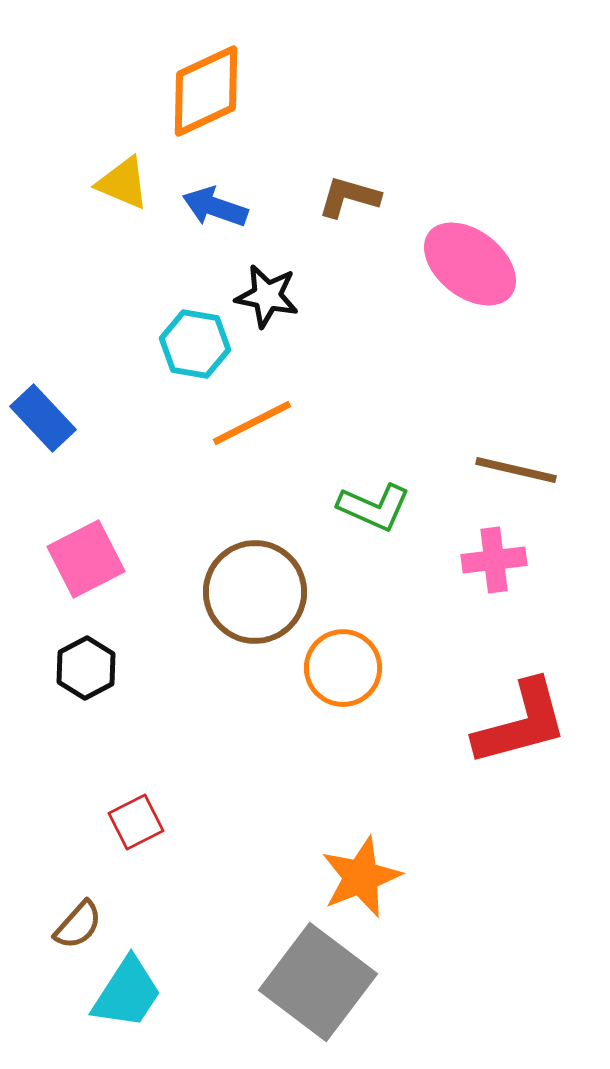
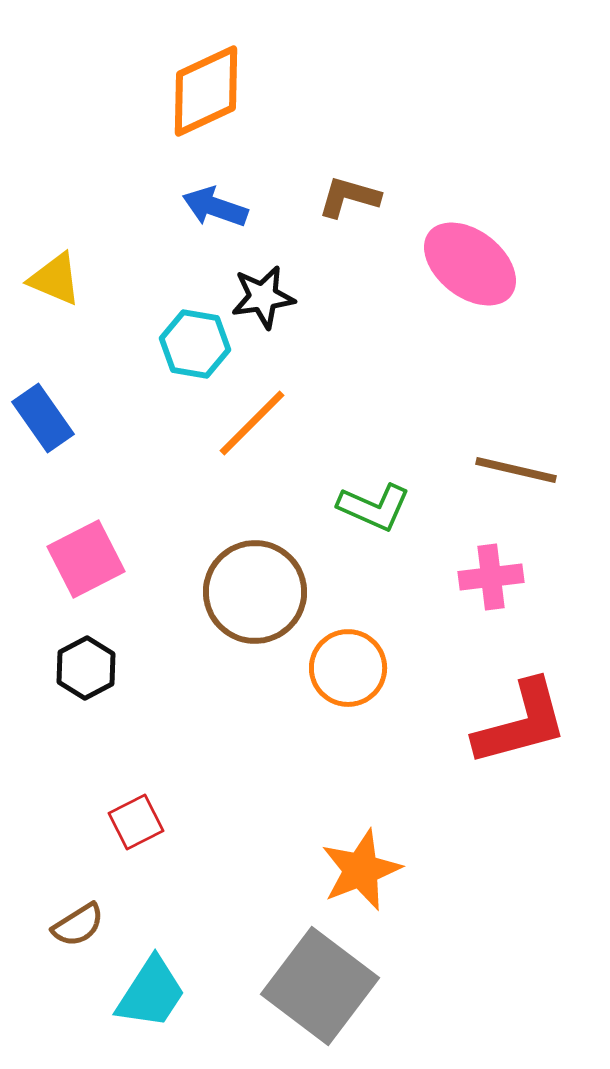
yellow triangle: moved 68 px left, 96 px down
black star: moved 4 px left, 1 px down; rotated 20 degrees counterclockwise
blue rectangle: rotated 8 degrees clockwise
orange line: rotated 18 degrees counterclockwise
pink cross: moved 3 px left, 17 px down
orange circle: moved 5 px right
orange star: moved 7 px up
brown semicircle: rotated 16 degrees clockwise
gray square: moved 2 px right, 4 px down
cyan trapezoid: moved 24 px right
